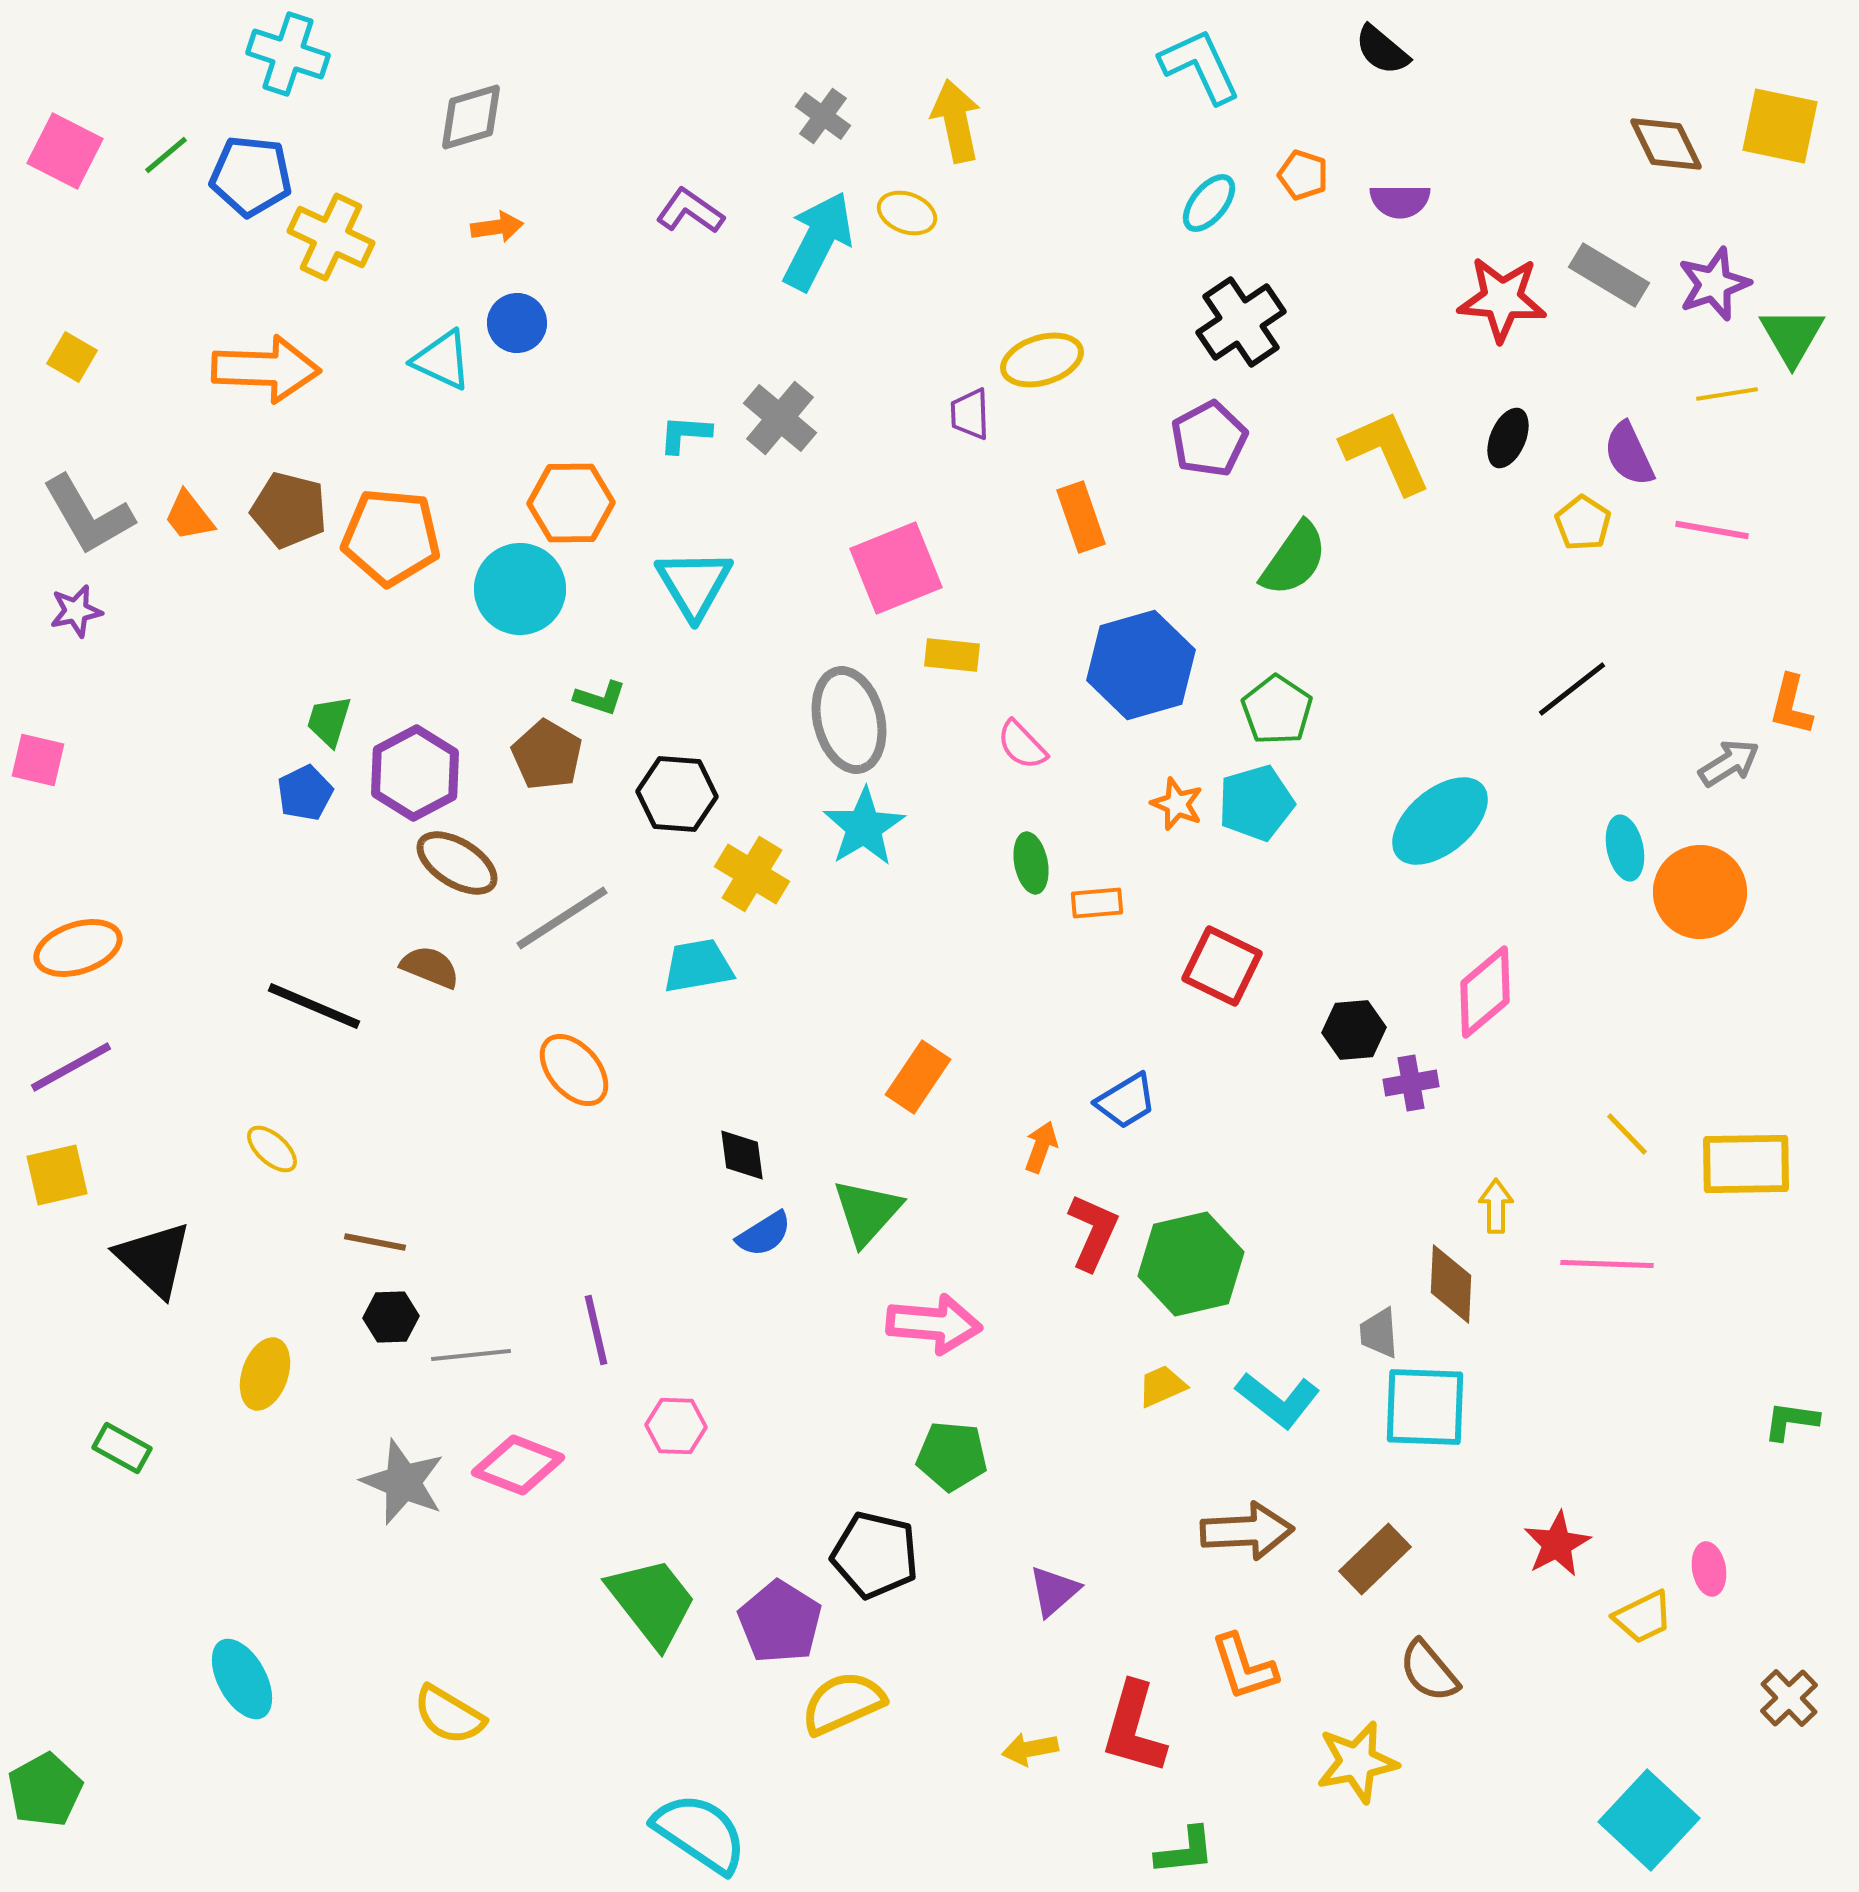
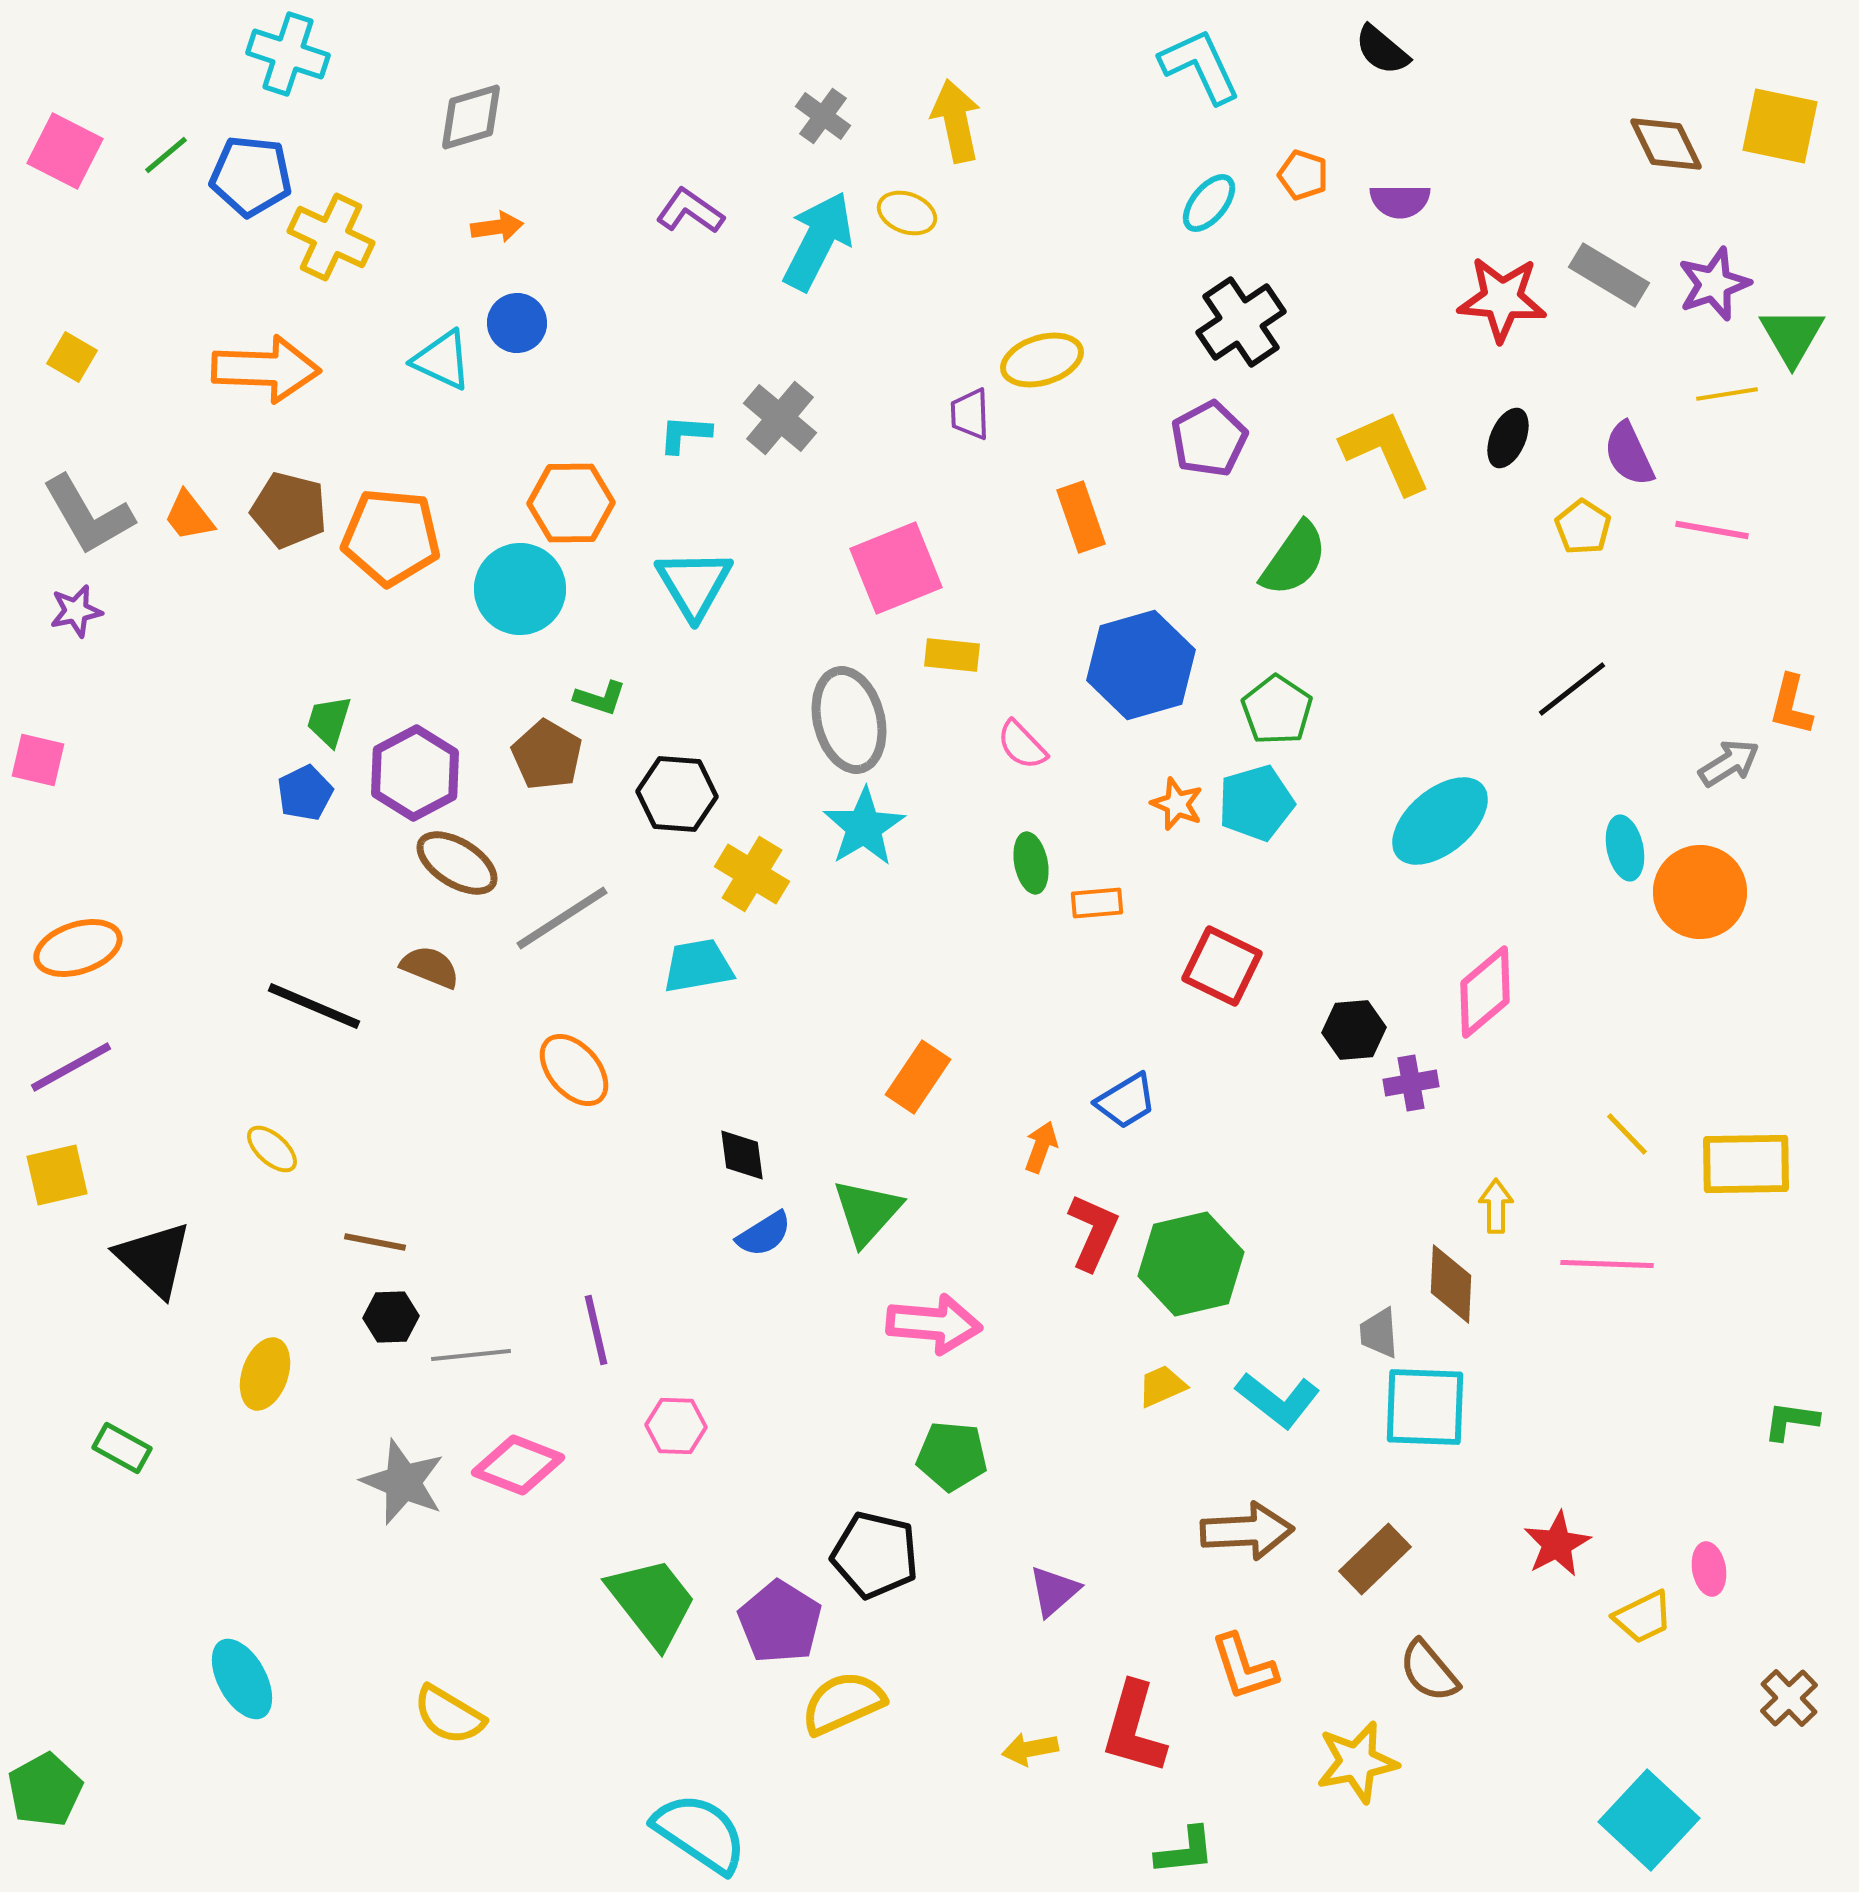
yellow pentagon at (1583, 523): moved 4 px down
